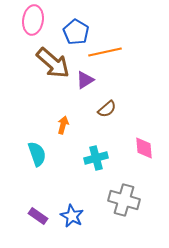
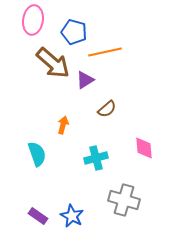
blue pentagon: moved 2 px left; rotated 15 degrees counterclockwise
